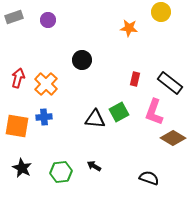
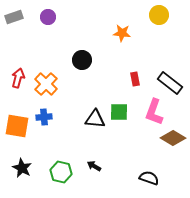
yellow circle: moved 2 px left, 3 px down
purple circle: moved 3 px up
orange star: moved 7 px left, 5 px down
red rectangle: rotated 24 degrees counterclockwise
green square: rotated 30 degrees clockwise
green hexagon: rotated 20 degrees clockwise
